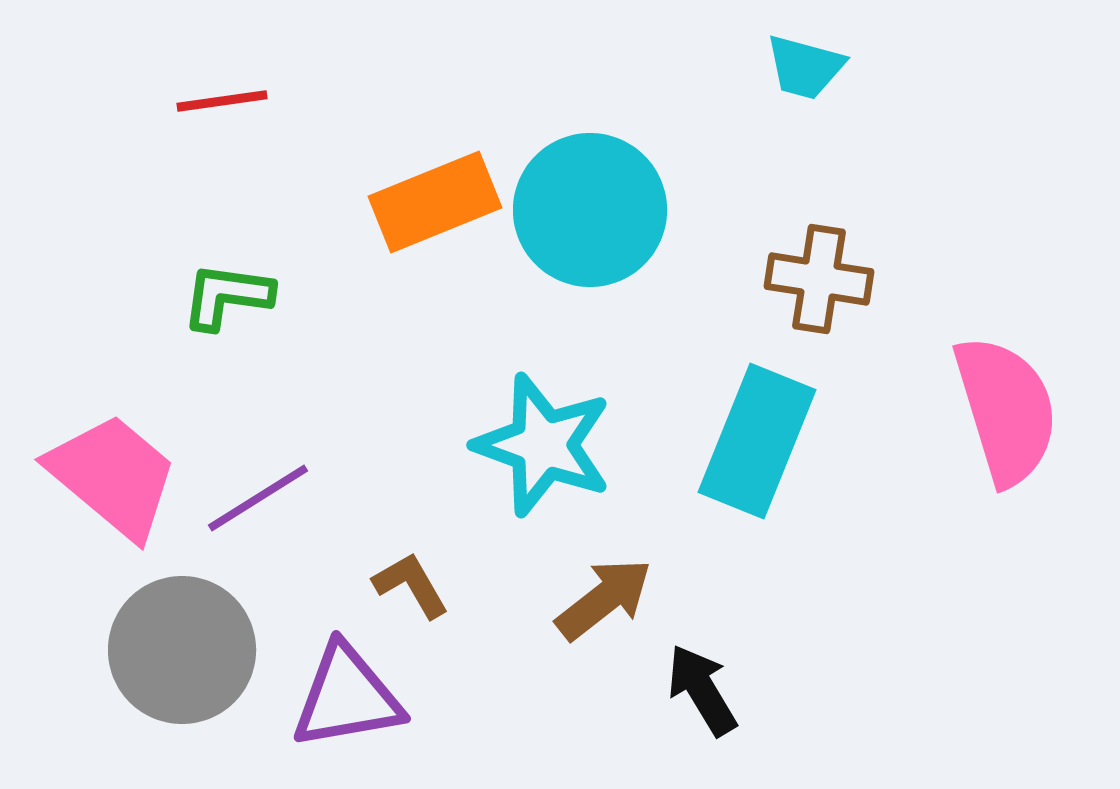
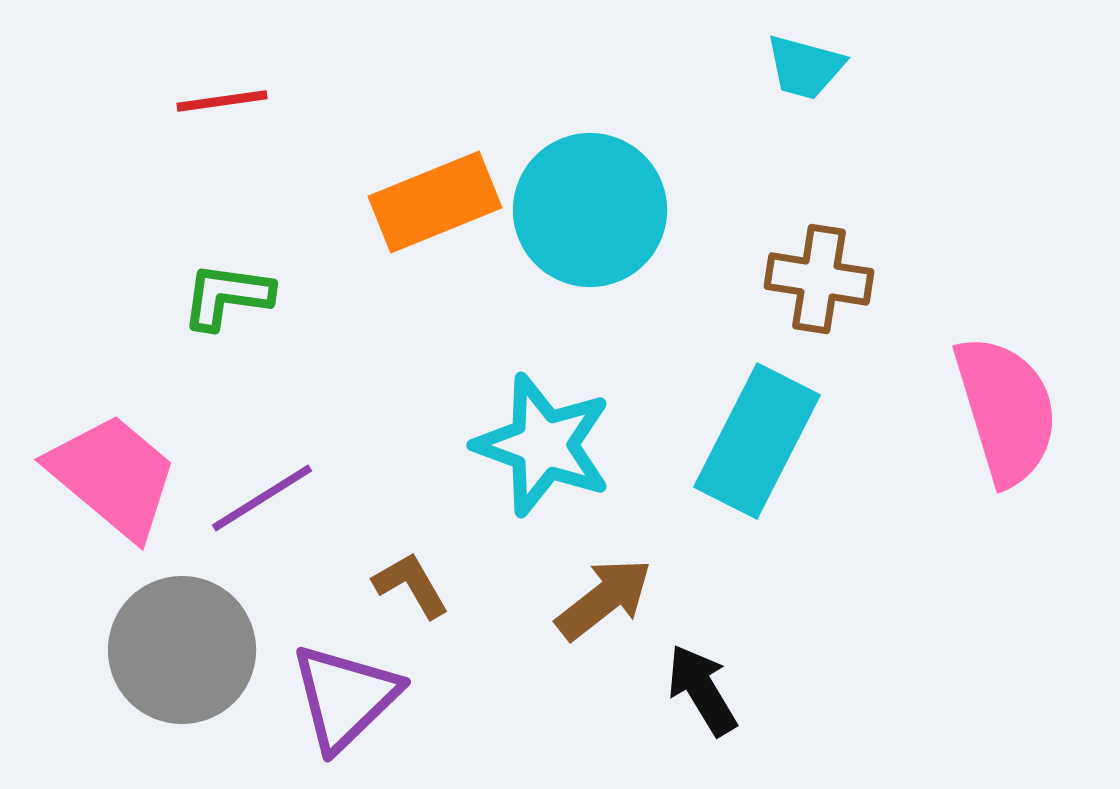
cyan rectangle: rotated 5 degrees clockwise
purple line: moved 4 px right
purple triangle: moved 2 px left; rotated 34 degrees counterclockwise
